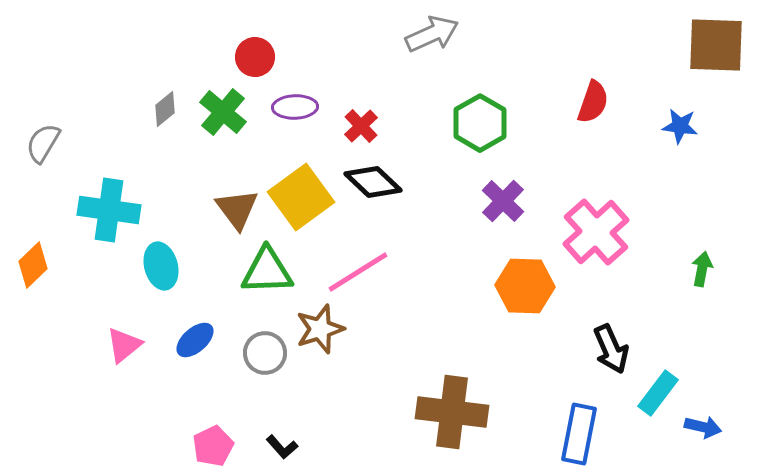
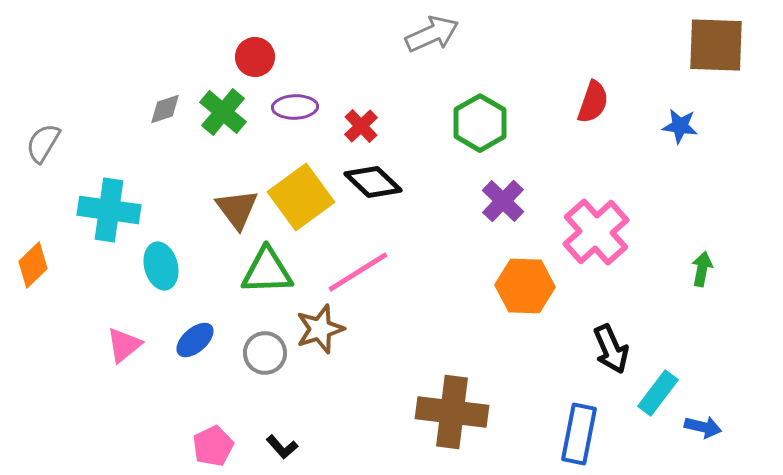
gray diamond: rotated 21 degrees clockwise
